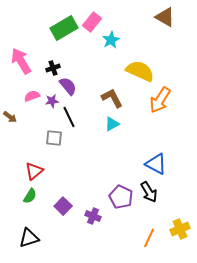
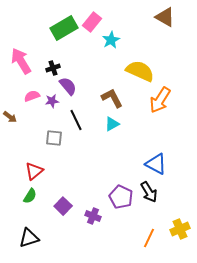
black line: moved 7 px right, 3 px down
